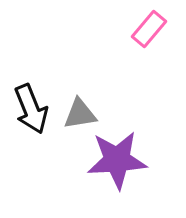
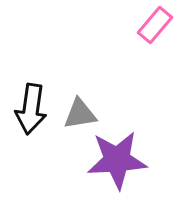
pink rectangle: moved 6 px right, 4 px up
black arrow: rotated 30 degrees clockwise
